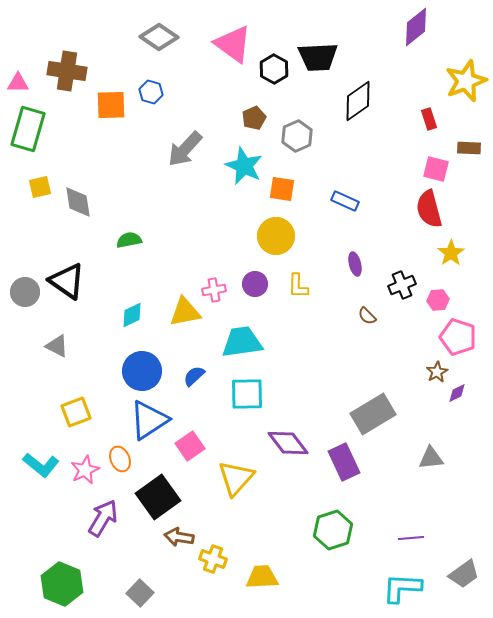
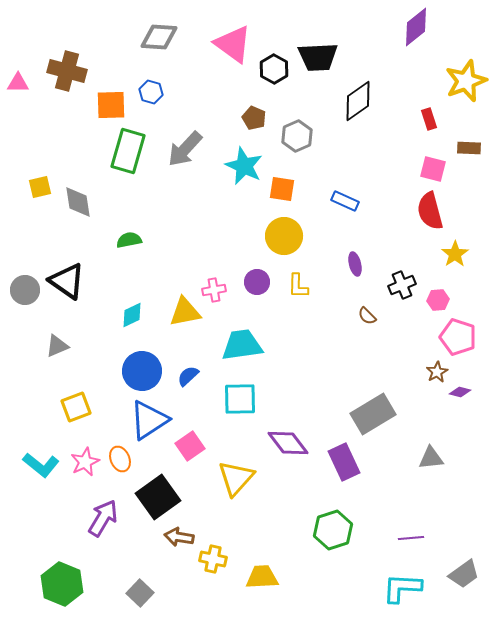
gray diamond at (159, 37): rotated 30 degrees counterclockwise
brown cross at (67, 71): rotated 6 degrees clockwise
brown pentagon at (254, 118): rotated 25 degrees counterclockwise
green rectangle at (28, 129): moved 100 px right, 22 px down
pink square at (436, 169): moved 3 px left
red semicircle at (429, 209): moved 1 px right, 2 px down
yellow circle at (276, 236): moved 8 px right
yellow star at (451, 253): moved 4 px right, 1 px down
purple circle at (255, 284): moved 2 px right, 2 px up
gray circle at (25, 292): moved 2 px up
cyan trapezoid at (242, 342): moved 3 px down
gray triangle at (57, 346): rotated 50 degrees counterclockwise
blue semicircle at (194, 376): moved 6 px left
purple diamond at (457, 393): moved 3 px right, 1 px up; rotated 40 degrees clockwise
cyan square at (247, 394): moved 7 px left, 5 px down
yellow square at (76, 412): moved 5 px up
pink star at (85, 470): moved 8 px up
yellow cross at (213, 559): rotated 8 degrees counterclockwise
